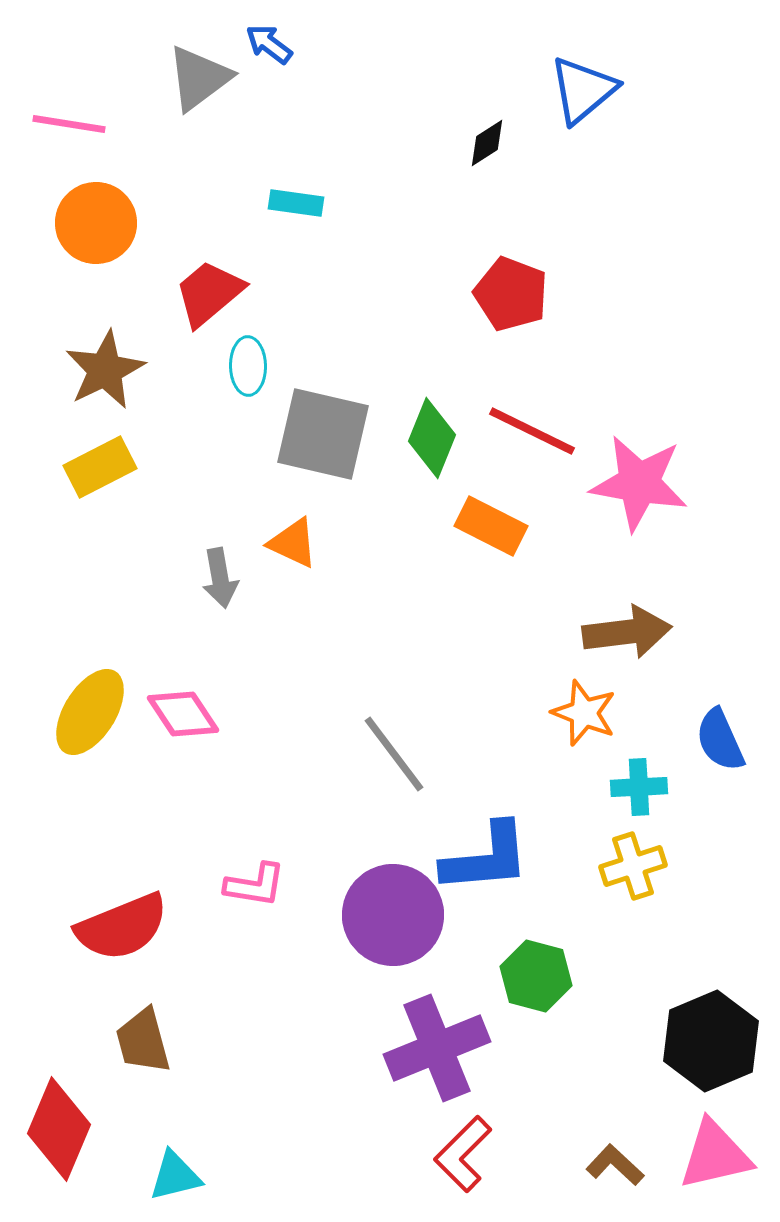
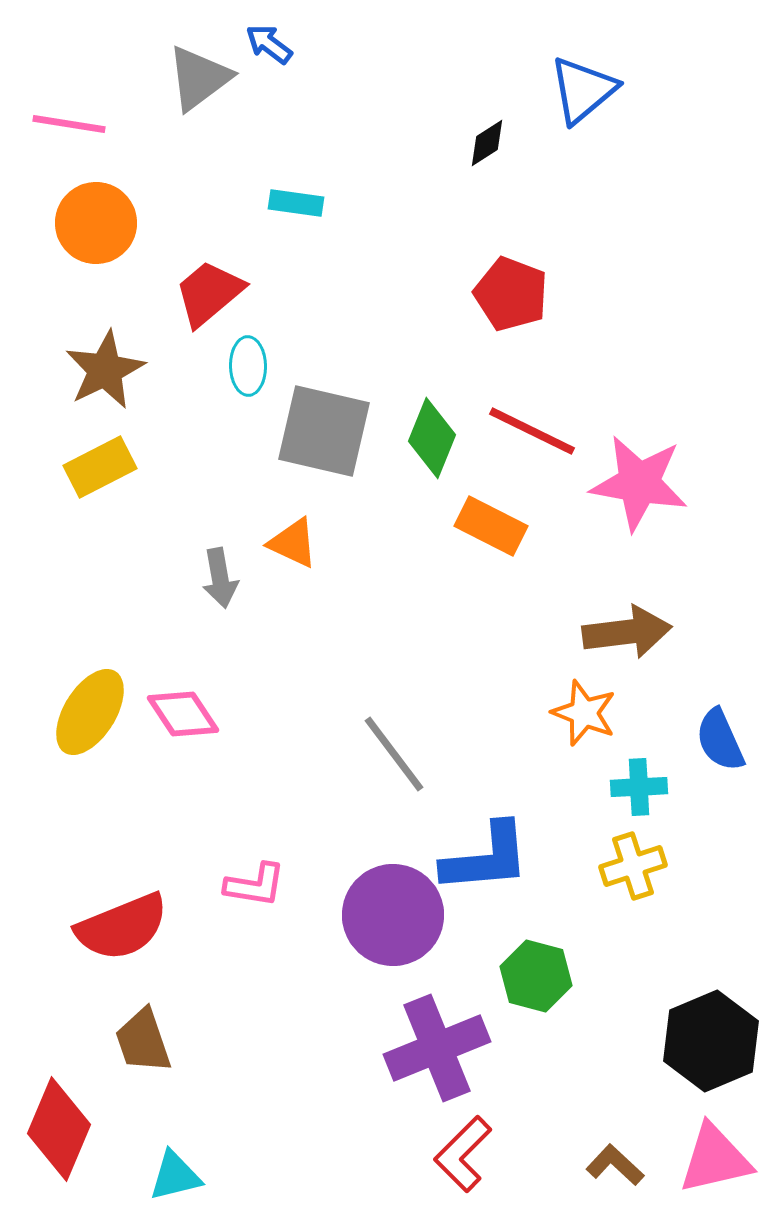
gray square: moved 1 px right, 3 px up
brown trapezoid: rotated 4 degrees counterclockwise
pink triangle: moved 4 px down
